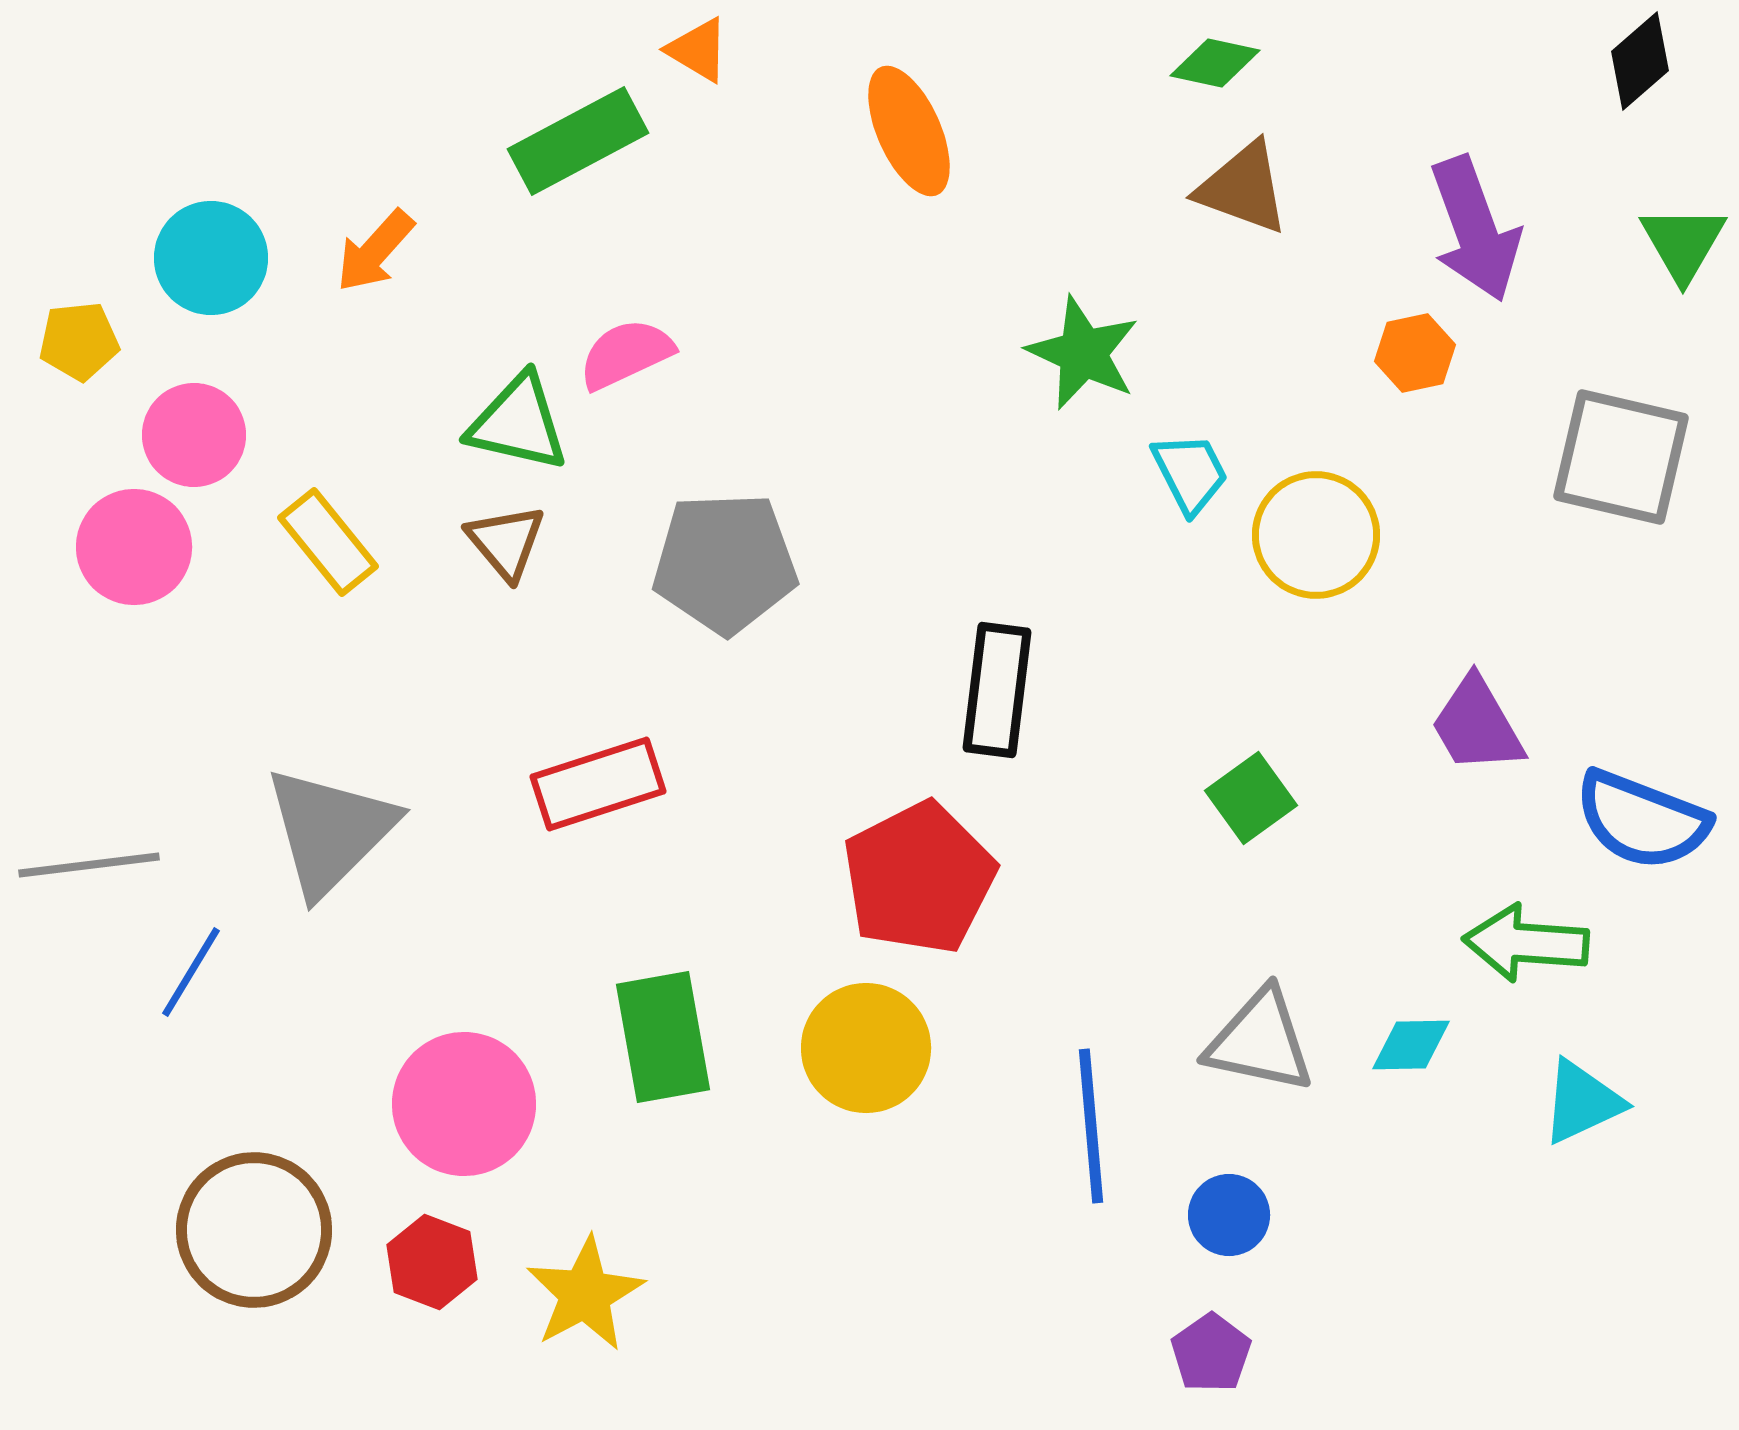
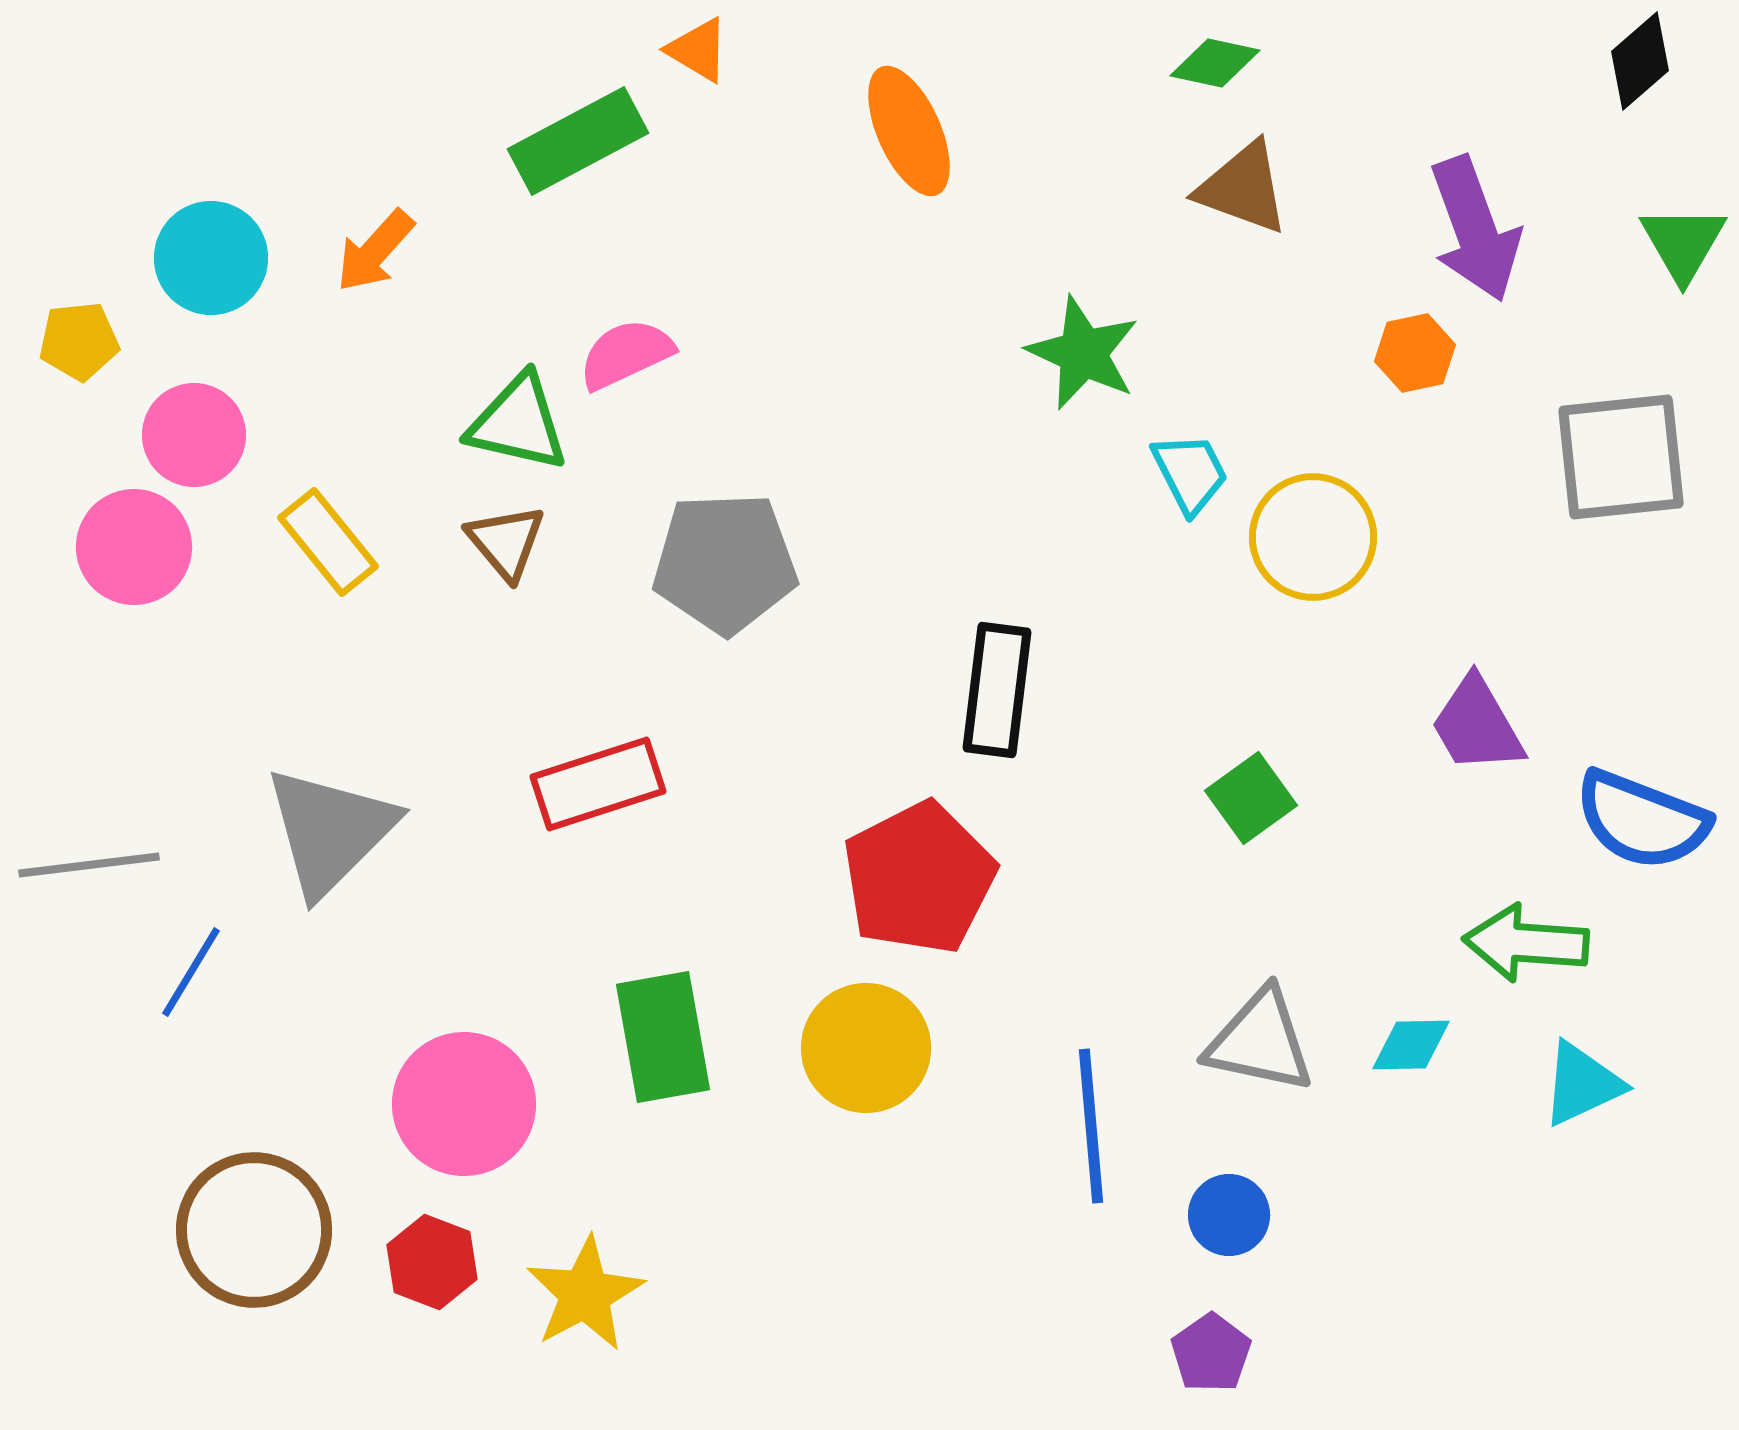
gray square at (1621, 457): rotated 19 degrees counterclockwise
yellow circle at (1316, 535): moved 3 px left, 2 px down
cyan triangle at (1582, 1102): moved 18 px up
